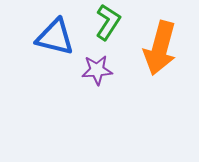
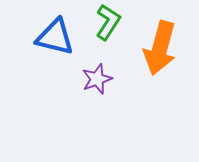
purple star: moved 9 px down; rotated 16 degrees counterclockwise
